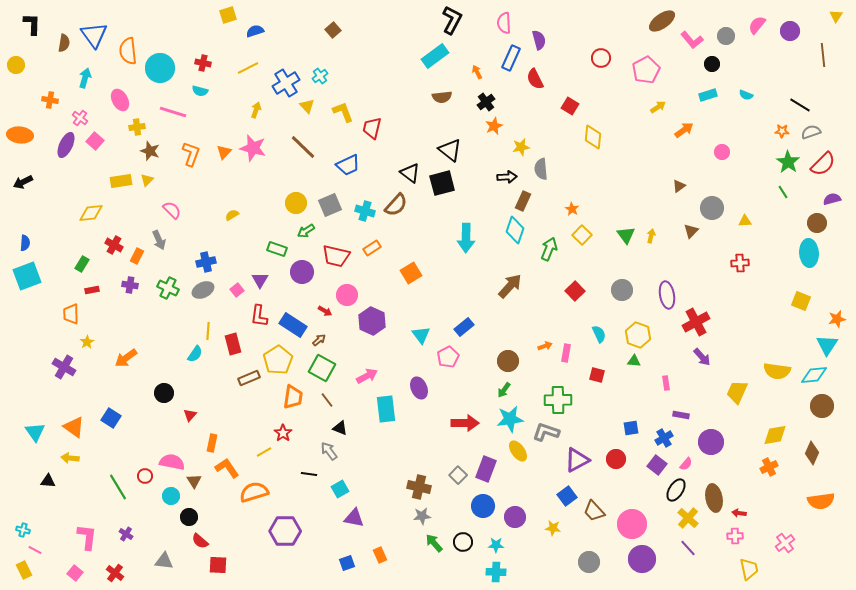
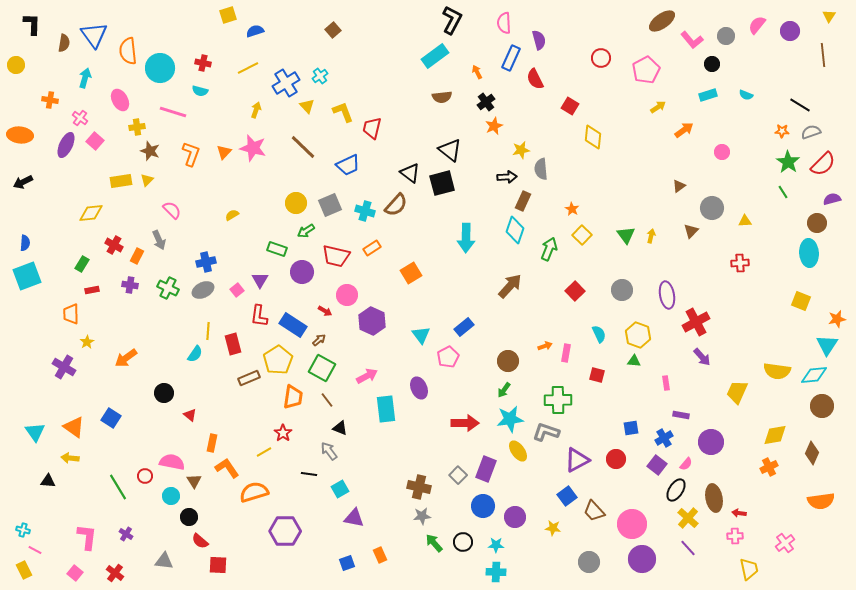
yellow triangle at (836, 16): moved 7 px left
yellow star at (521, 147): moved 3 px down
red triangle at (190, 415): rotated 32 degrees counterclockwise
